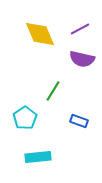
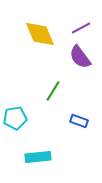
purple line: moved 1 px right, 1 px up
purple semicircle: moved 2 px left, 2 px up; rotated 40 degrees clockwise
cyan pentagon: moved 10 px left; rotated 25 degrees clockwise
